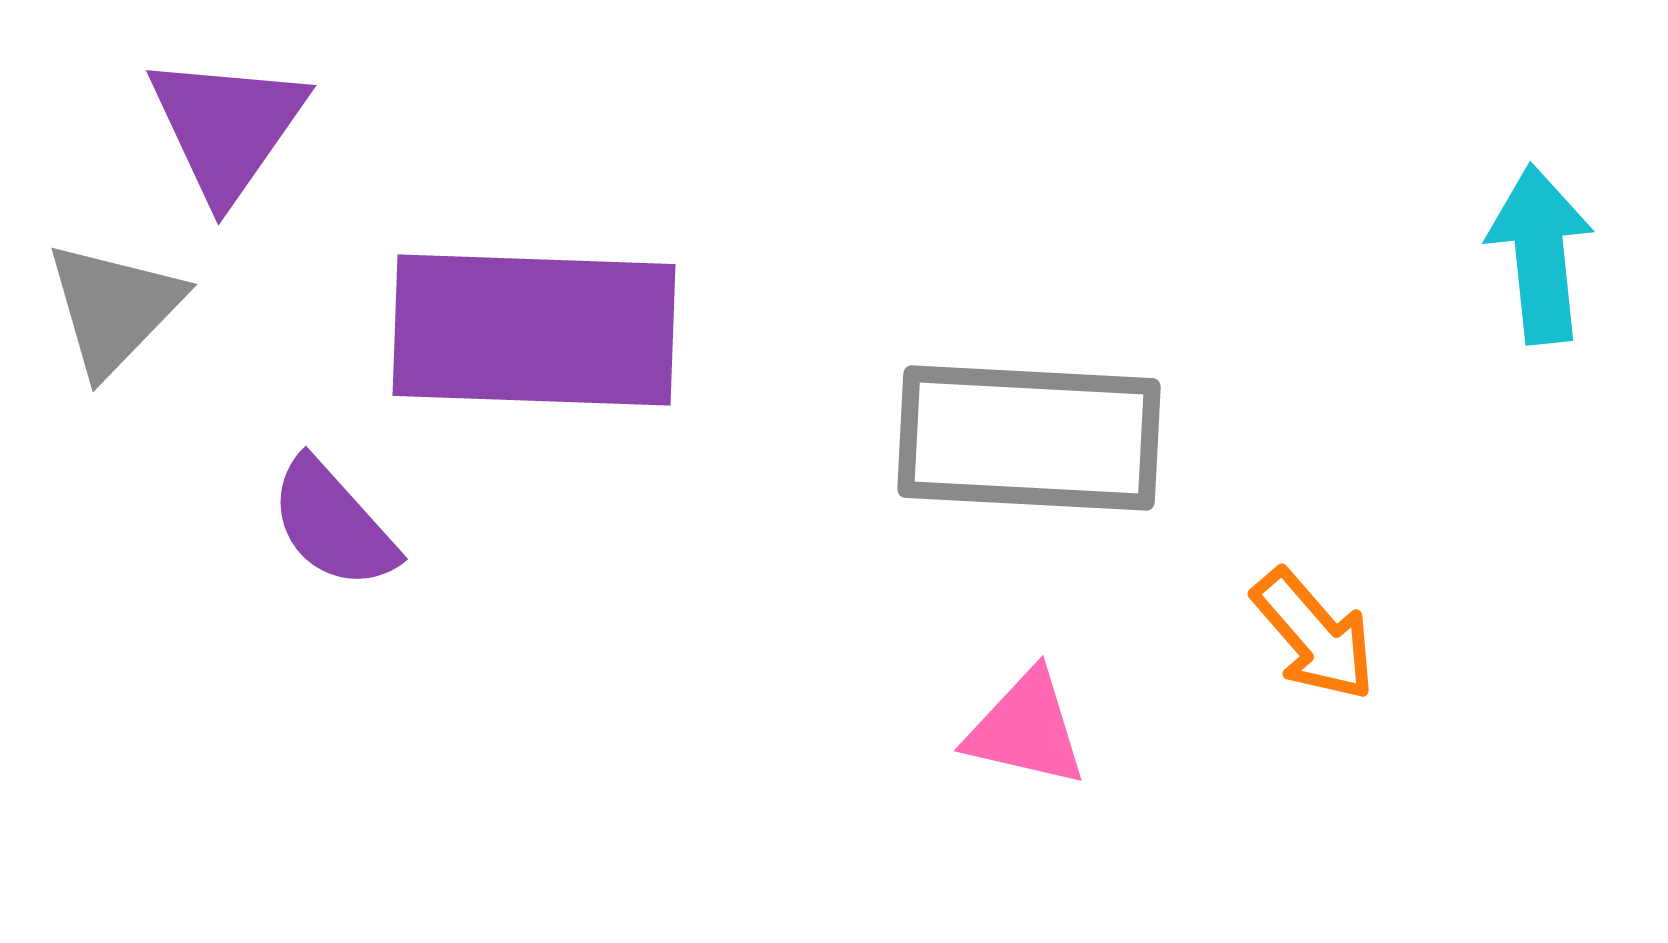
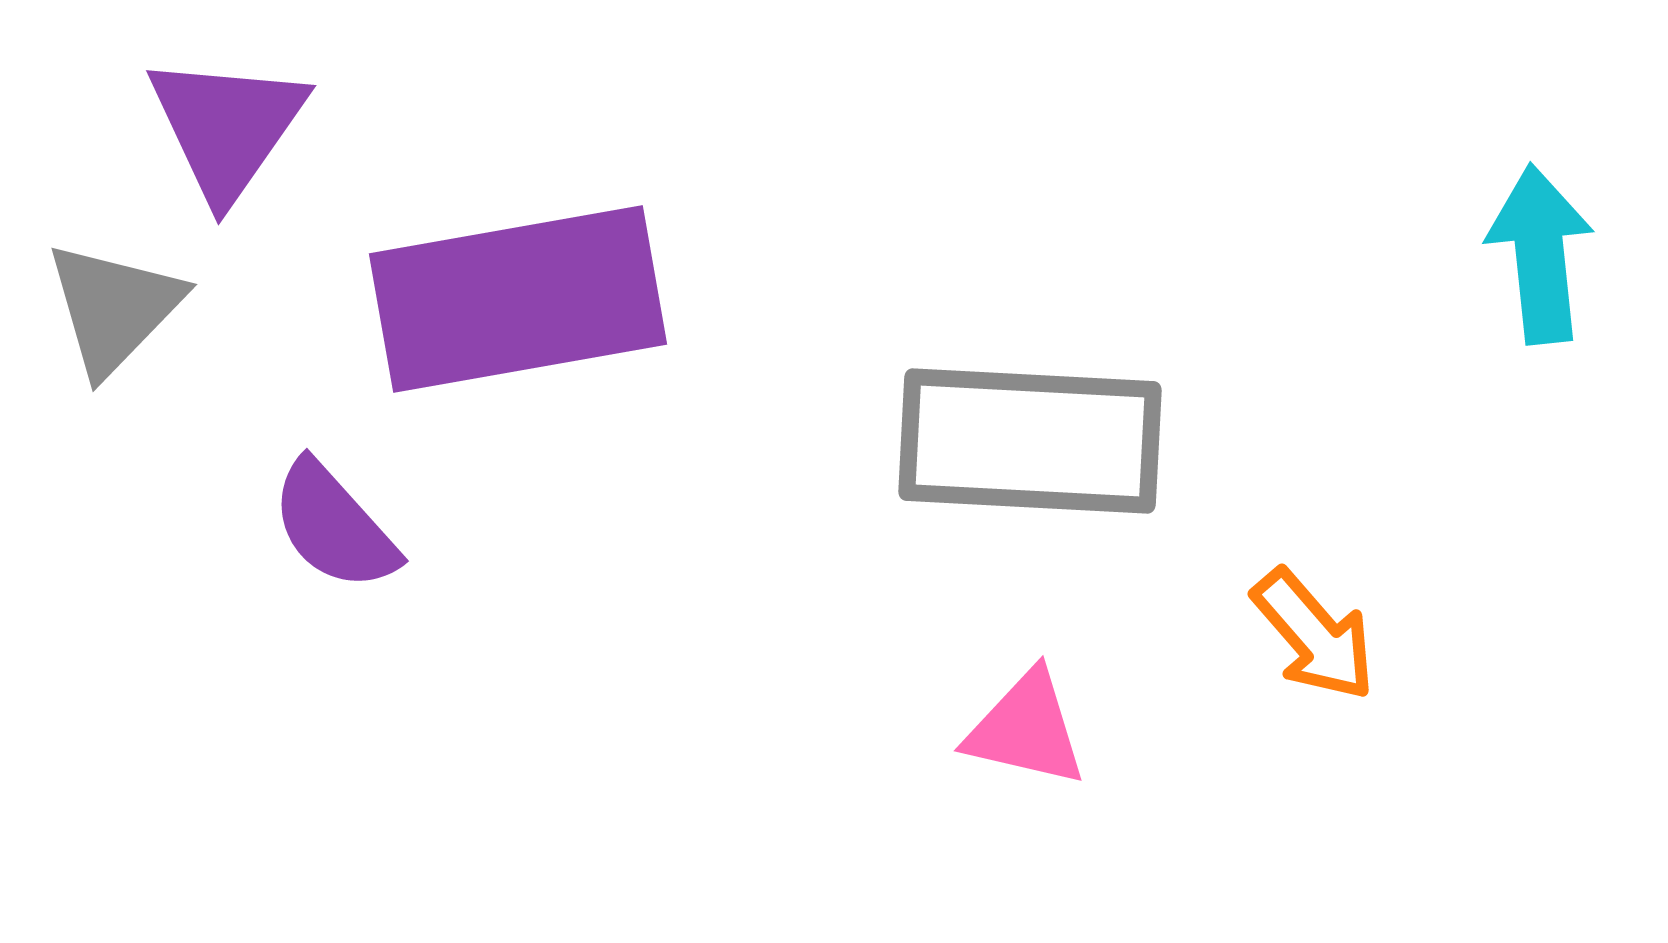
purple rectangle: moved 16 px left, 31 px up; rotated 12 degrees counterclockwise
gray rectangle: moved 1 px right, 3 px down
purple semicircle: moved 1 px right, 2 px down
